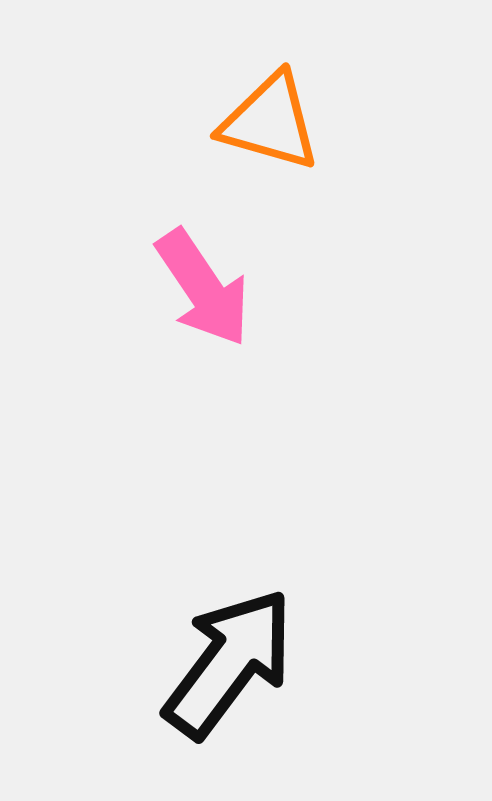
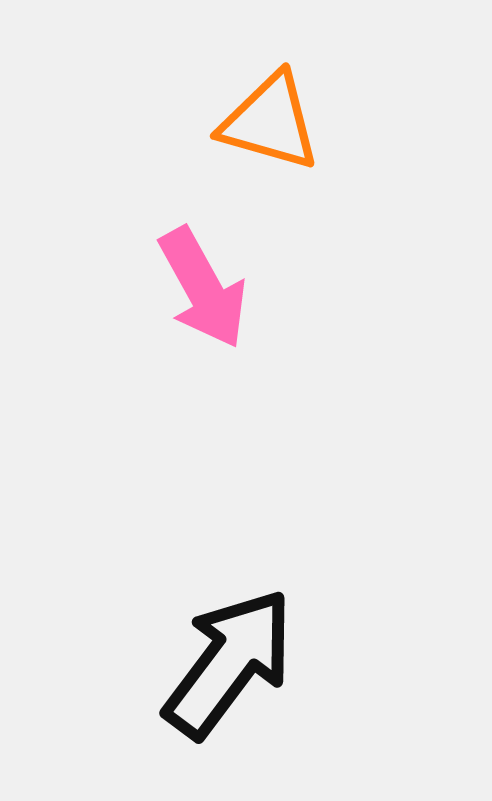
pink arrow: rotated 5 degrees clockwise
